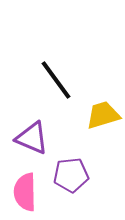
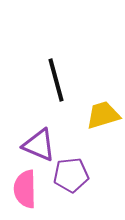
black line: rotated 21 degrees clockwise
purple triangle: moved 7 px right, 7 px down
pink semicircle: moved 3 px up
